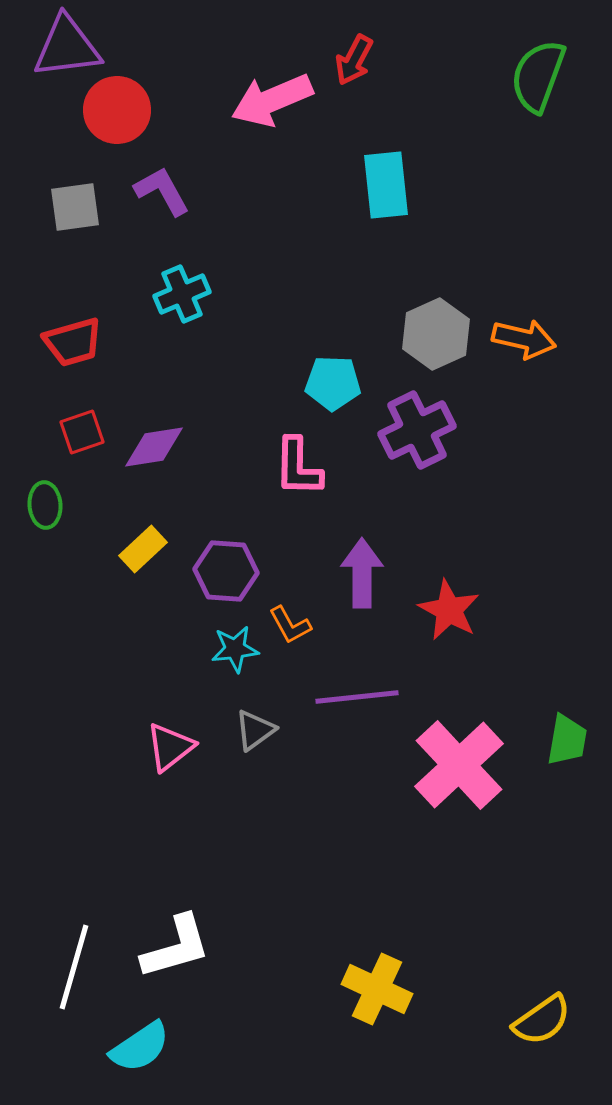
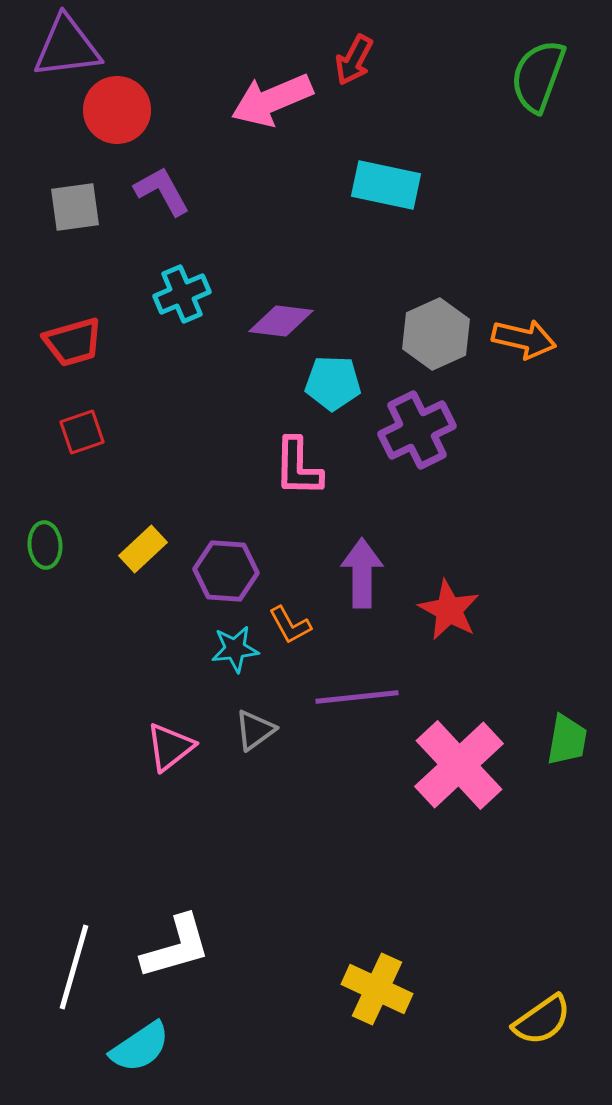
cyan rectangle: rotated 72 degrees counterclockwise
purple diamond: moved 127 px right, 126 px up; rotated 16 degrees clockwise
green ellipse: moved 40 px down
